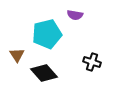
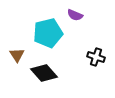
purple semicircle: rotated 14 degrees clockwise
cyan pentagon: moved 1 px right, 1 px up
black cross: moved 4 px right, 5 px up
